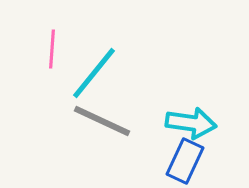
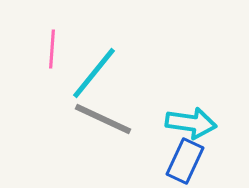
gray line: moved 1 px right, 2 px up
